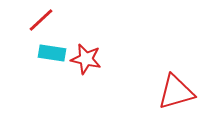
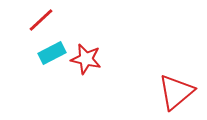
cyan rectangle: rotated 36 degrees counterclockwise
red triangle: rotated 24 degrees counterclockwise
